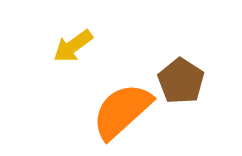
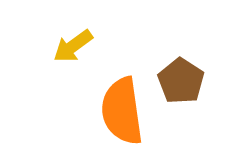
orange semicircle: rotated 56 degrees counterclockwise
